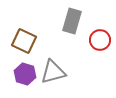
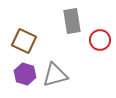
gray rectangle: rotated 25 degrees counterclockwise
gray triangle: moved 2 px right, 3 px down
